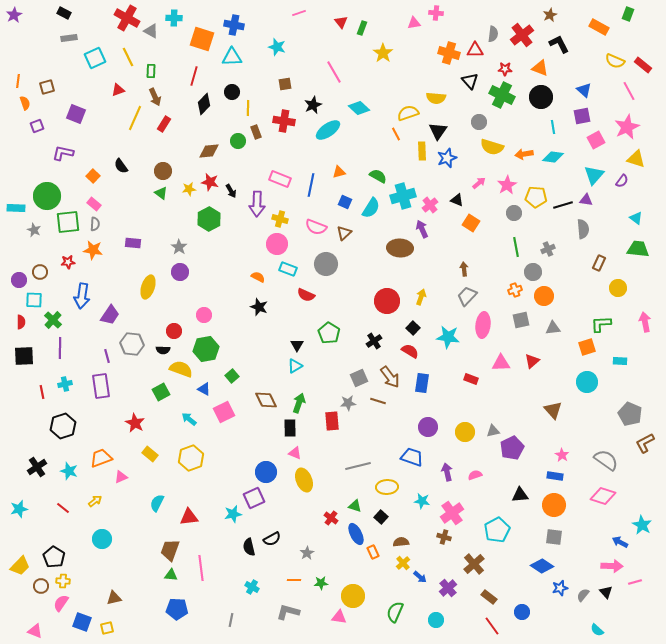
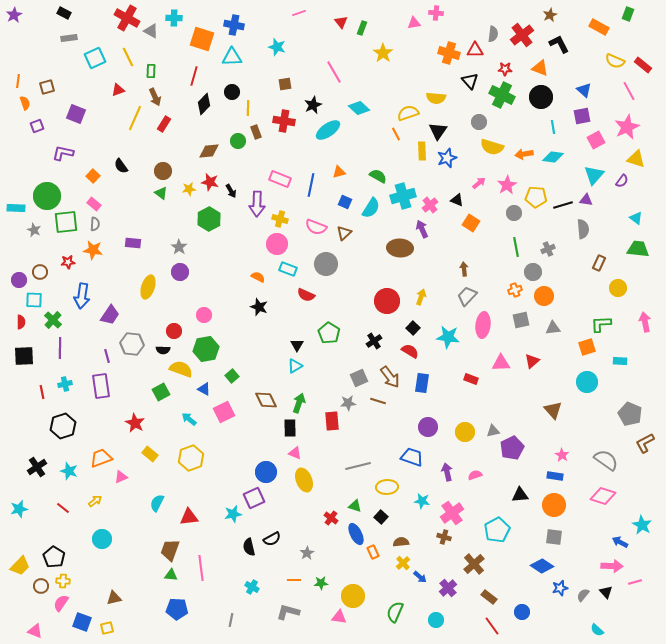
green square at (68, 222): moved 2 px left
